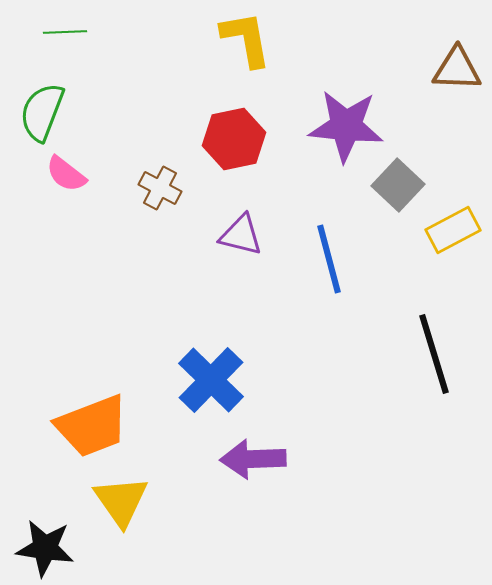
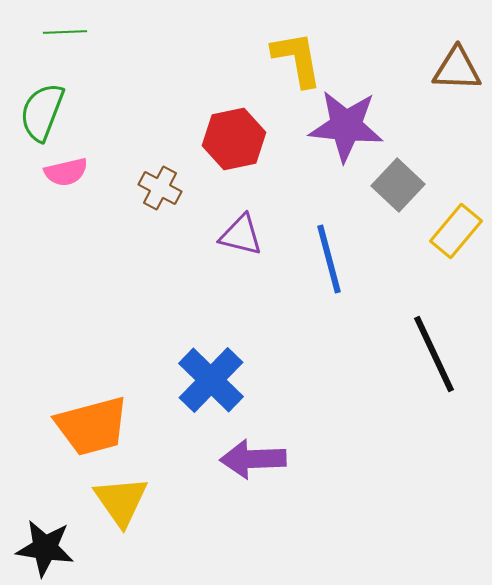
yellow L-shape: moved 51 px right, 20 px down
pink semicircle: moved 2 px up; rotated 51 degrees counterclockwise
yellow rectangle: moved 3 px right, 1 px down; rotated 22 degrees counterclockwise
black line: rotated 8 degrees counterclockwise
orange trapezoid: rotated 6 degrees clockwise
